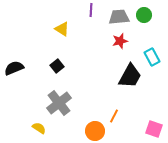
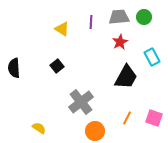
purple line: moved 12 px down
green circle: moved 2 px down
red star: moved 1 px down; rotated 14 degrees counterclockwise
black semicircle: rotated 72 degrees counterclockwise
black trapezoid: moved 4 px left, 1 px down
gray cross: moved 22 px right, 1 px up
orange line: moved 13 px right, 2 px down
pink square: moved 11 px up
